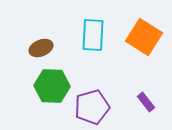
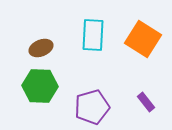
orange square: moved 1 px left, 2 px down
green hexagon: moved 12 px left
